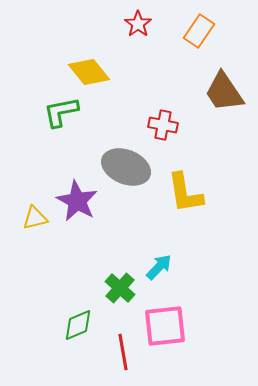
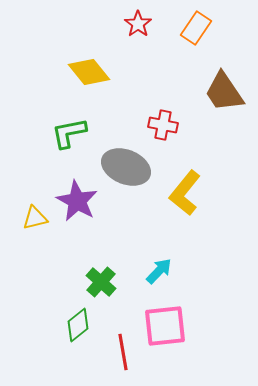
orange rectangle: moved 3 px left, 3 px up
green L-shape: moved 8 px right, 21 px down
yellow L-shape: rotated 48 degrees clockwise
cyan arrow: moved 4 px down
green cross: moved 19 px left, 6 px up
green diamond: rotated 16 degrees counterclockwise
